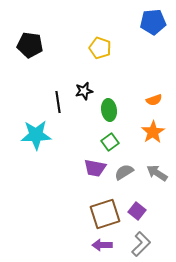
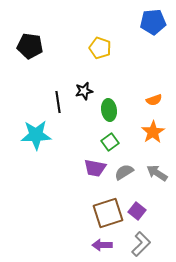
black pentagon: moved 1 px down
brown square: moved 3 px right, 1 px up
